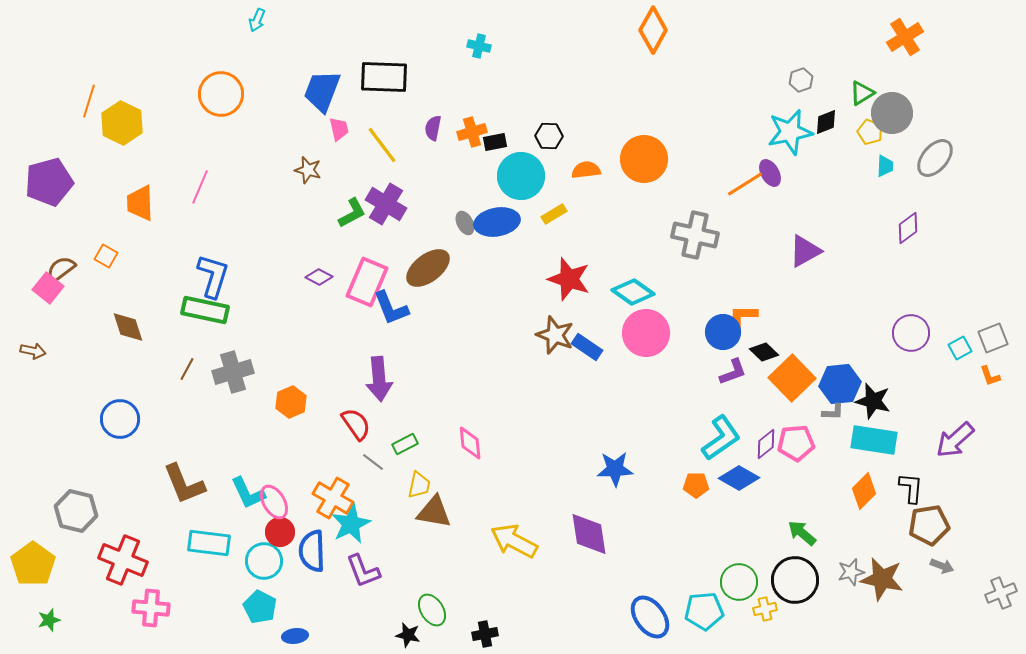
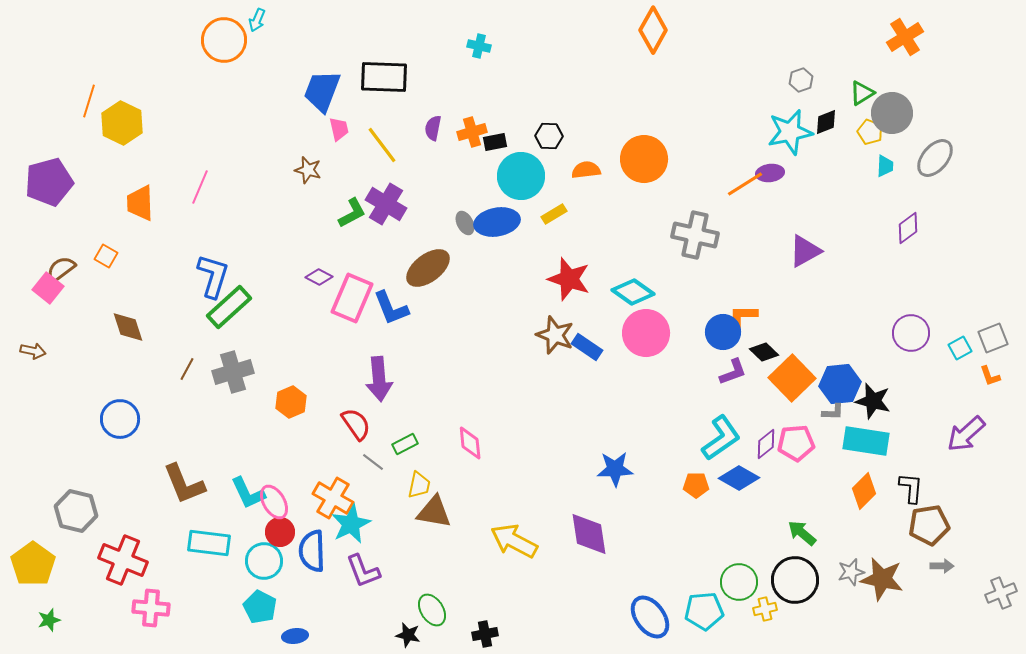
orange circle at (221, 94): moved 3 px right, 54 px up
purple ellipse at (770, 173): rotated 68 degrees counterclockwise
pink rectangle at (367, 282): moved 15 px left, 16 px down
green rectangle at (205, 310): moved 24 px right, 3 px up; rotated 54 degrees counterclockwise
cyan rectangle at (874, 440): moved 8 px left, 1 px down
purple arrow at (955, 440): moved 11 px right, 6 px up
gray arrow at (942, 566): rotated 20 degrees counterclockwise
